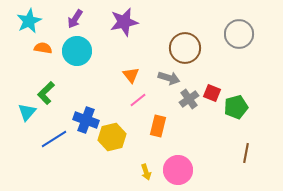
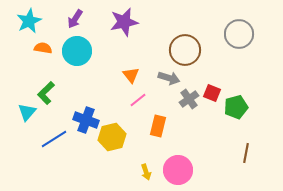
brown circle: moved 2 px down
